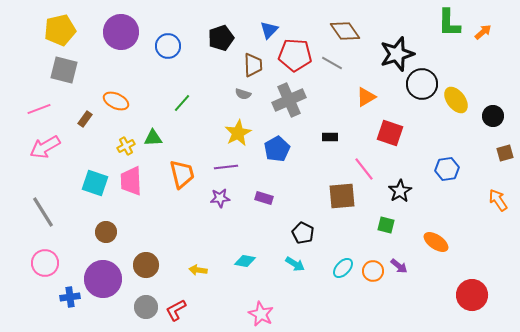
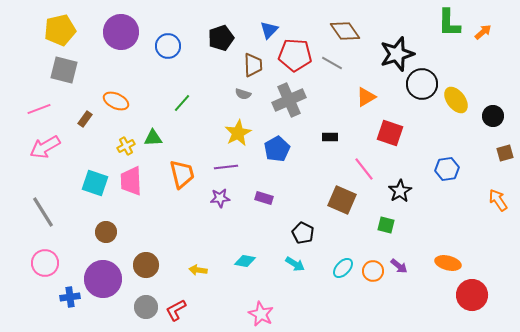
brown square at (342, 196): moved 4 px down; rotated 28 degrees clockwise
orange ellipse at (436, 242): moved 12 px right, 21 px down; rotated 20 degrees counterclockwise
